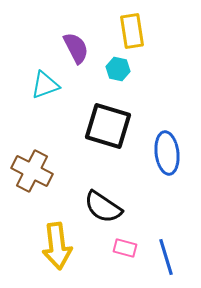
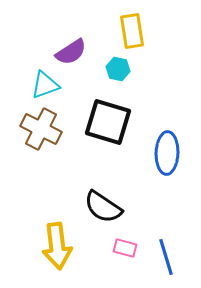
purple semicircle: moved 5 px left, 4 px down; rotated 84 degrees clockwise
black square: moved 4 px up
blue ellipse: rotated 9 degrees clockwise
brown cross: moved 9 px right, 42 px up
